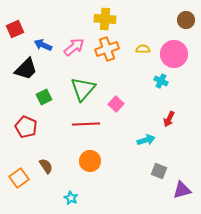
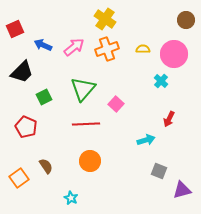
yellow cross: rotated 30 degrees clockwise
black trapezoid: moved 4 px left, 3 px down
cyan cross: rotated 16 degrees clockwise
